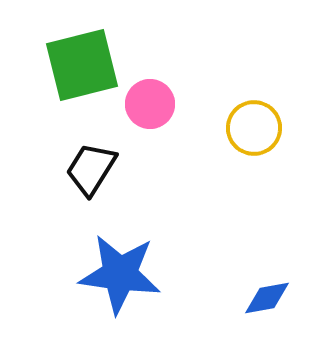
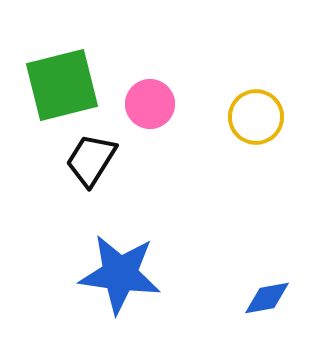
green square: moved 20 px left, 20 px down
yellow circle: moved 2 px right, 11 px up
black trapezoid: moved 9 px up
